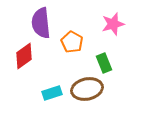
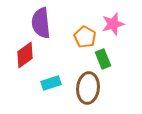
orange pentagon: moved 13 px right, 5 px up
red diamond: moved 1 px right, 1 px up
green rectangle: moved 1 px left, 4 px up
brown ellipse: moved 1 px right, 1 px up; rotated 72 degrees counterclockwise
cyan rectangle: moved 1 px left, 10 px up
